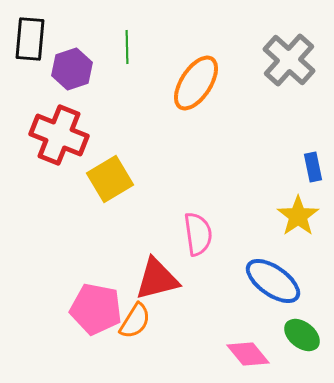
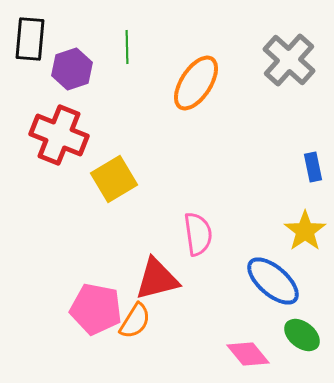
yellow square: moved 4 px right
yellow star: moved 7 px right, 15 px down
blue ellipse: rotated 6 degrees clockwise
